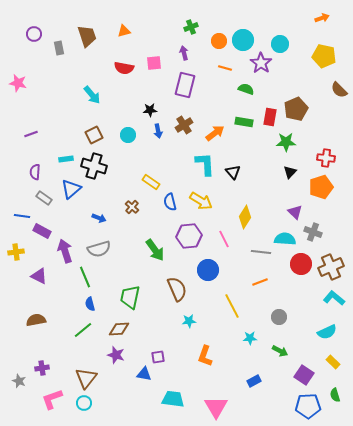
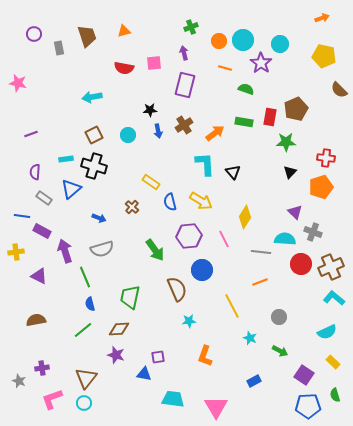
cyan arrow at (92, 95): moved 2 px down; rotated 120 degrees clockwise
gray semicircle at (99, 249): moved 3 px right
blue circle at (208, 270): moved 6 px left
cyan star at (250, 338): rotated 24 degrees clockwise
